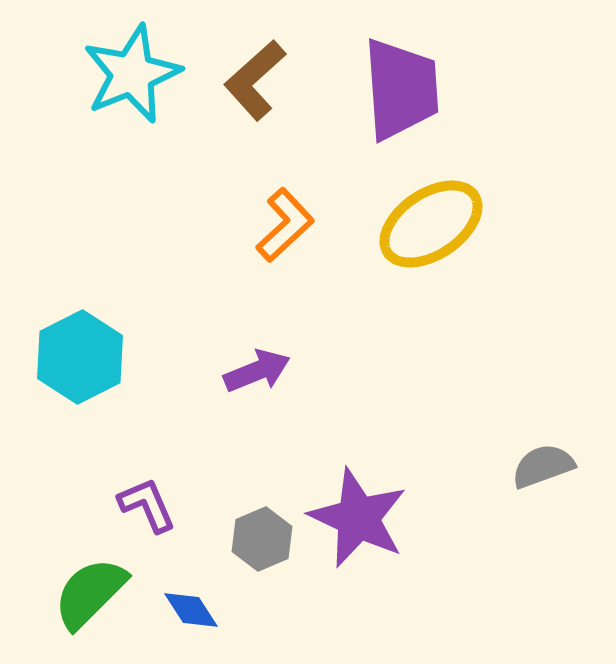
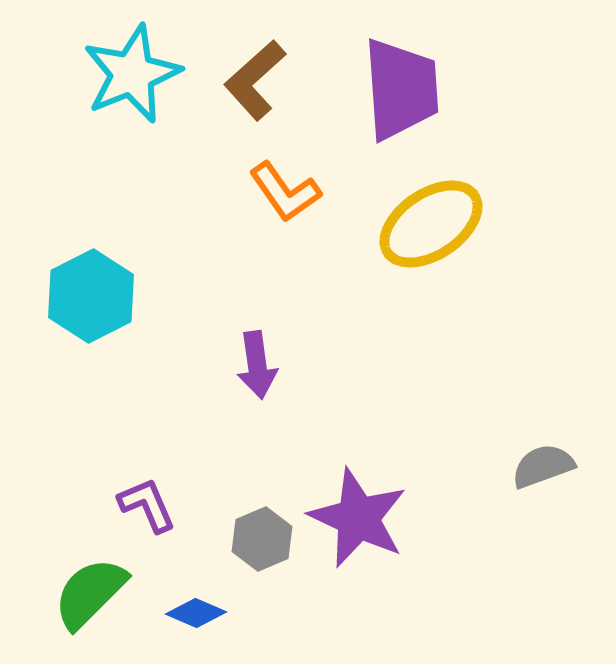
orange L-shape: moved 33 px up; rotated 98 degrees clockwise
cyan hexagon: moved 11 px right, 61 px up
purple arrow: moved 6 px up; rotated 104 degrees clockwise
blue diamond: moved 5 px right, 3 px down; rotated 34 degrees counterclockwise
